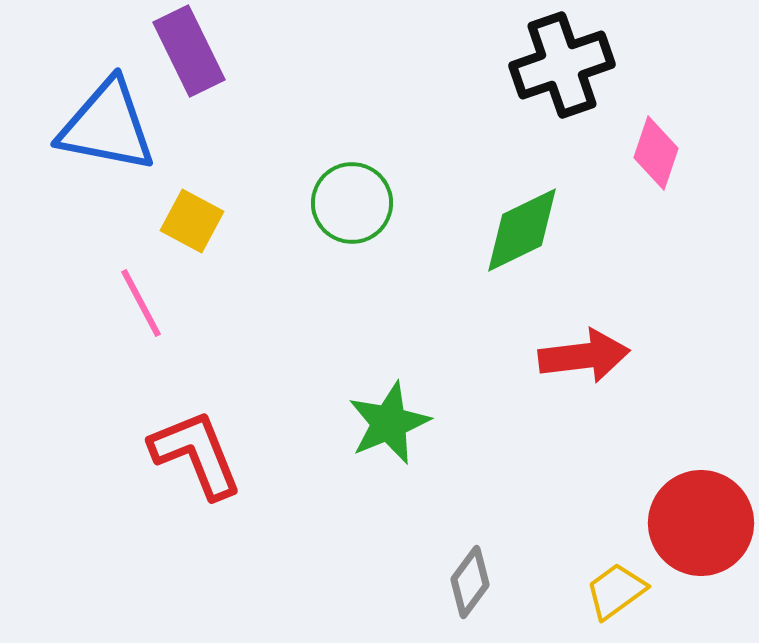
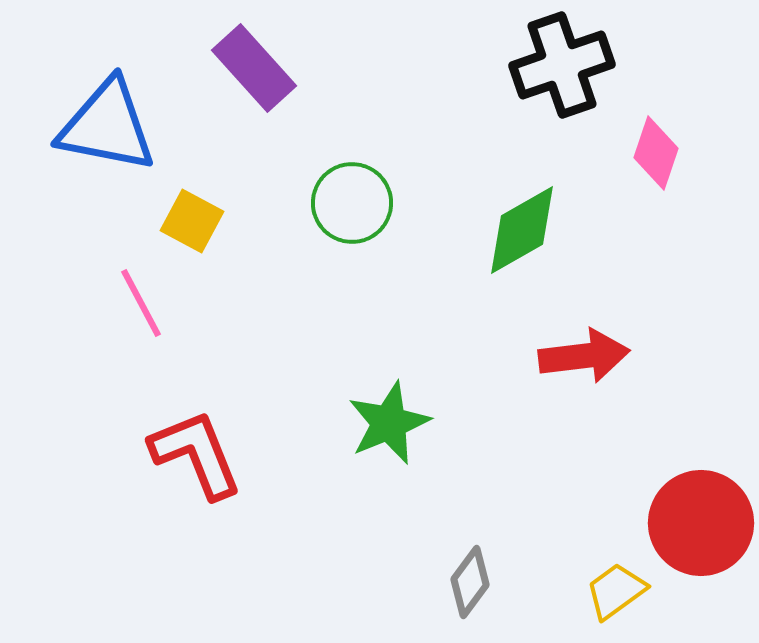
purple rectangle: moved 65 px right, 17 px down; rotated 16 degrees counterclockwise
green diamond: rotated 4 degrees counterclockwise
